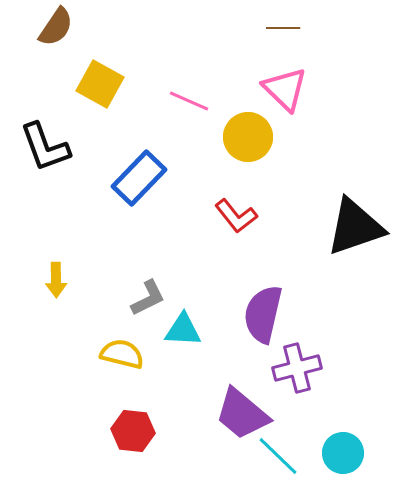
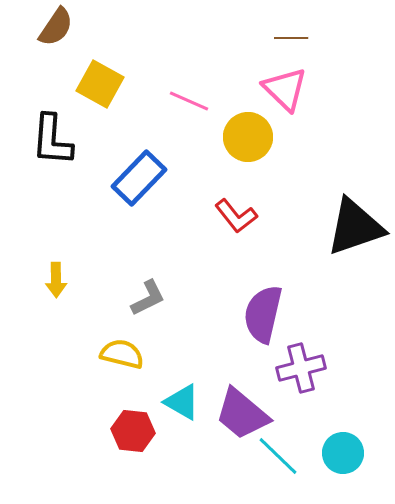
brown line: moved 8 px right, 10 px down
black L-shape: moved 7 px right, 7 px up; rotated 24 degrees clockwise
cyan triangle: moved 1 px left, 72 px down; rotated 27 degrees clockwise
purple cross: moved 4 px right
